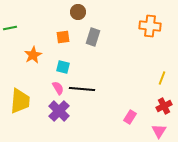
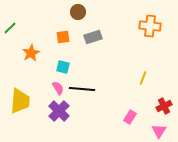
green line: rotated 32 degrees counterclockwise
gray rectangle: rotated 54 degrees clockwise
orange star: moved 2 px left, 2 px up
yellow line: moved 19 px left
